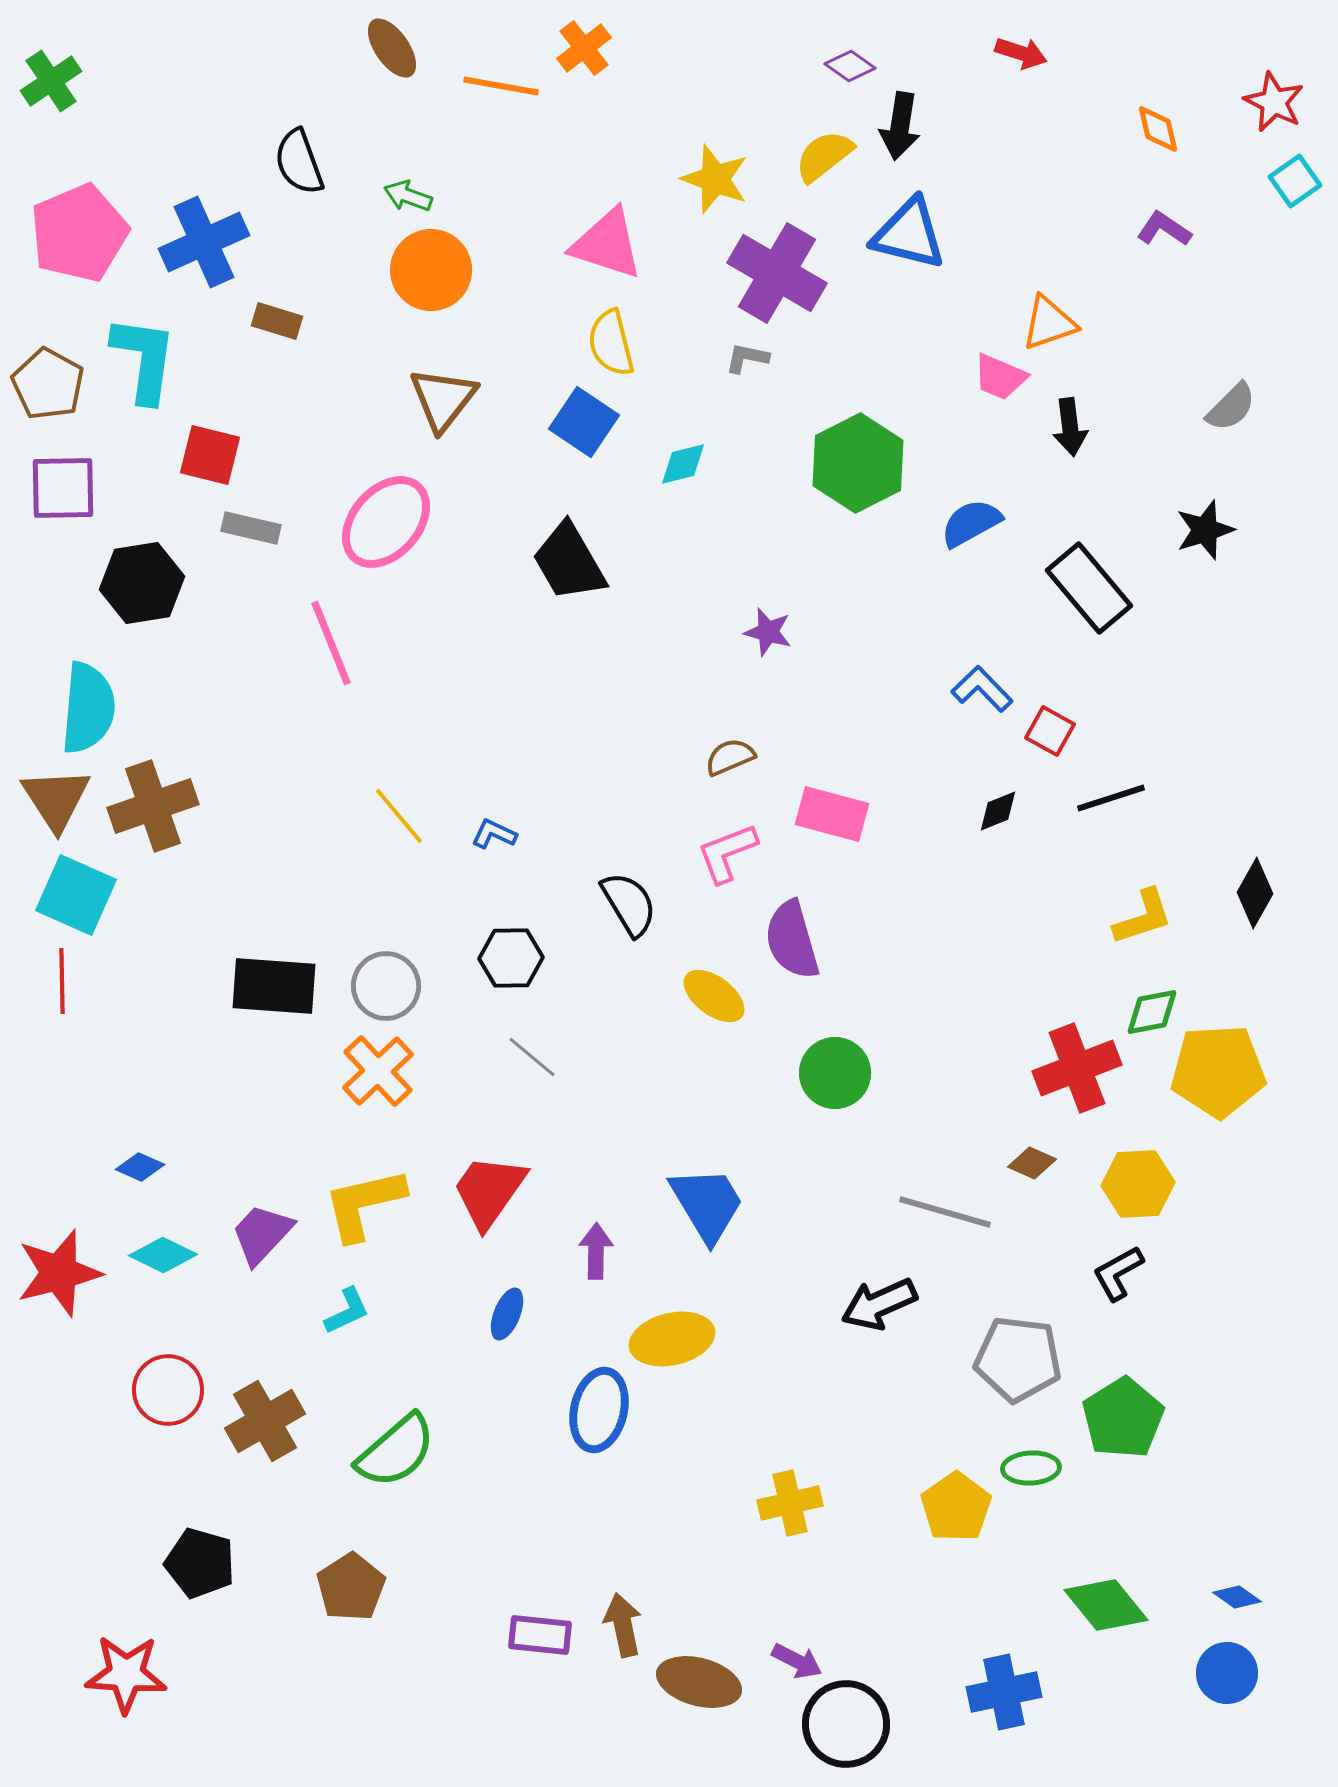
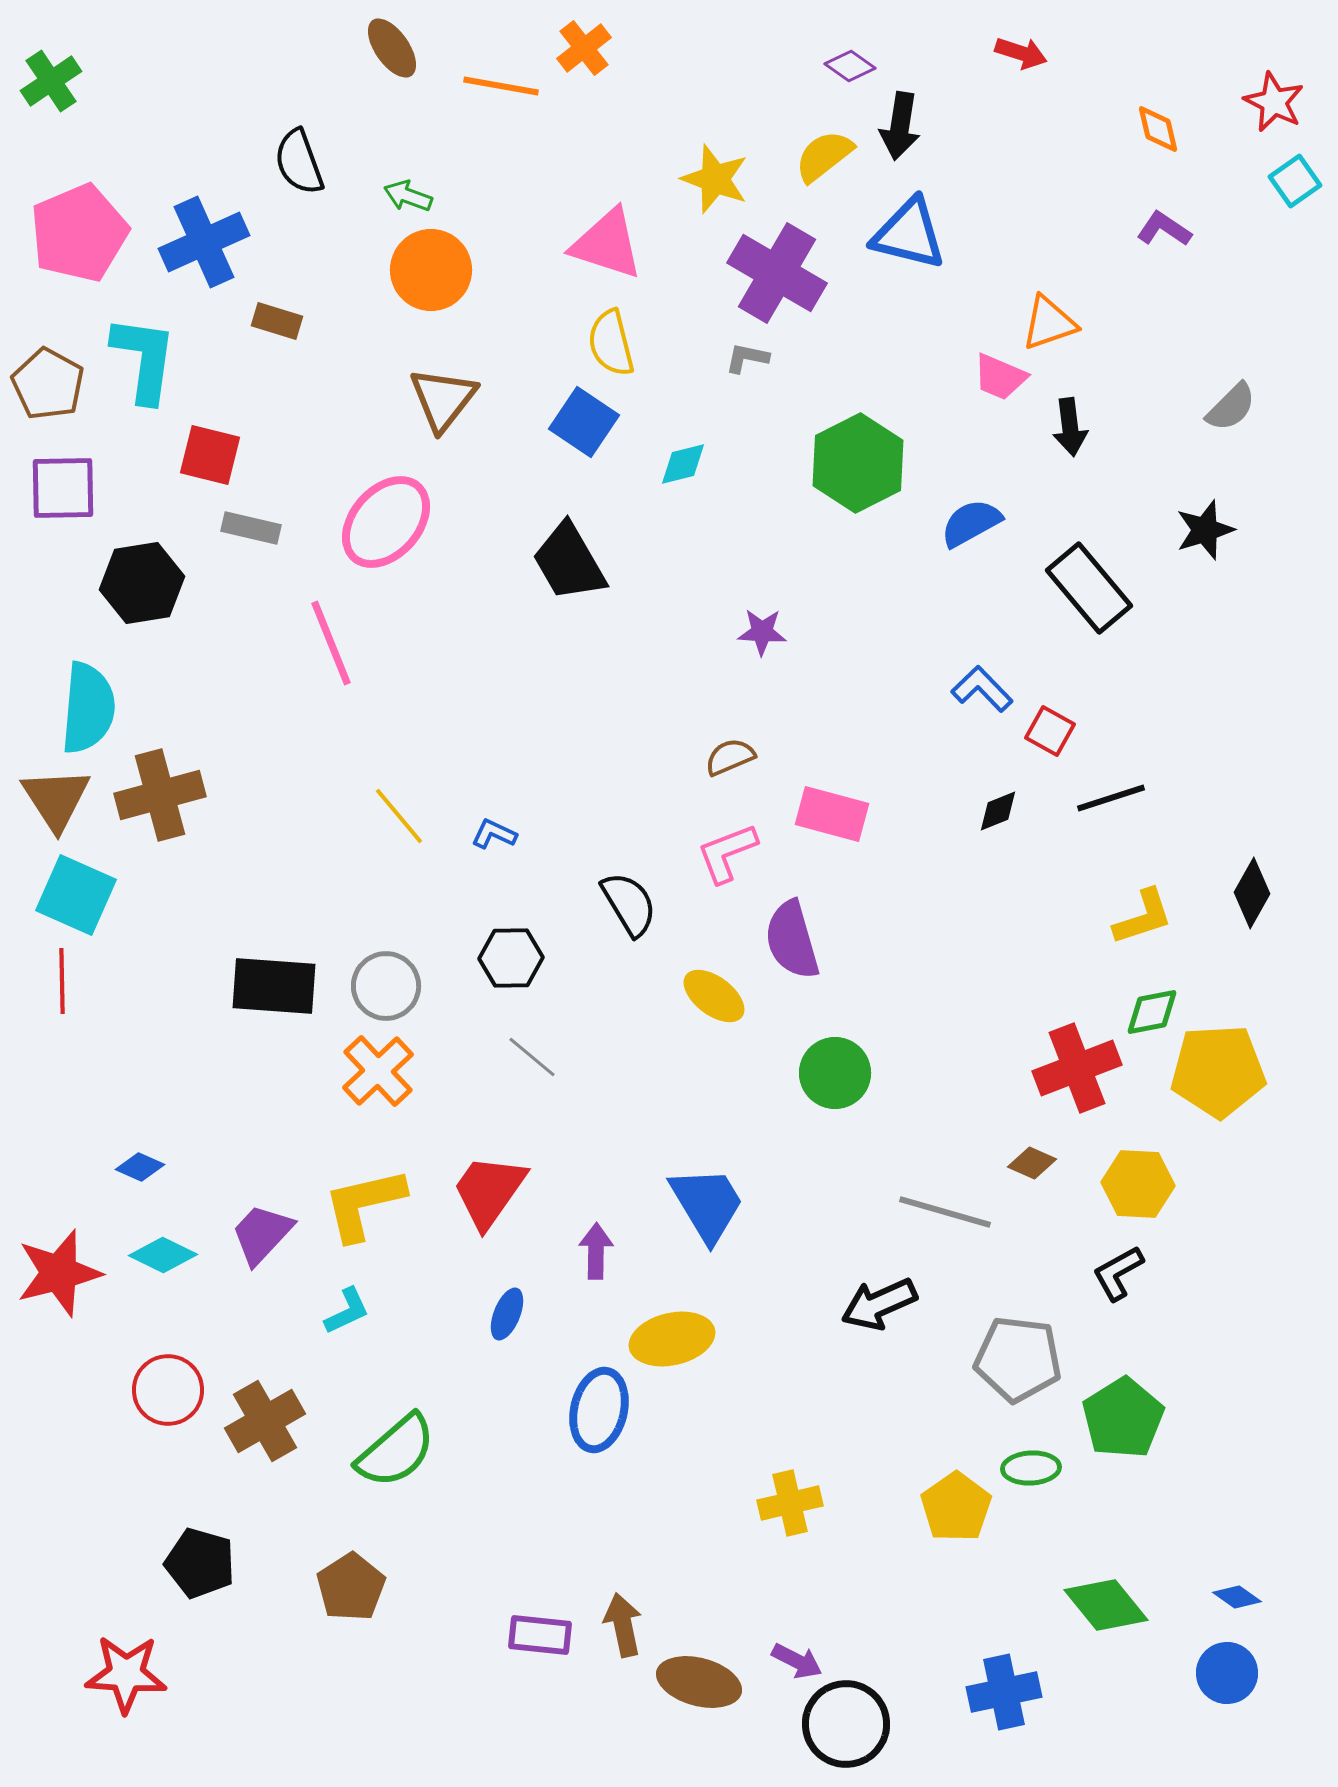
purple star at (768, 632): moved 6 px left; rotated 12 degrees counterclockwise
brown cross at (153, 806): moved 7 px right, 11 px up; rotated 4 degrees clockwise
black diamond at (1255, 893): moved 3 px left
yellow hexagon at (1138, 1184): rotated 6 degrees clockwise
